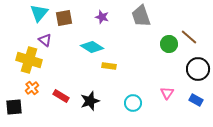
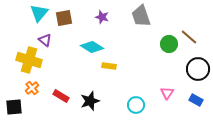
cyan circle: moved 3 px right, 2 px down
